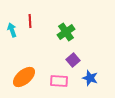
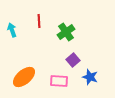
red line: moved 9 px right
blue star: moved 1 px up
